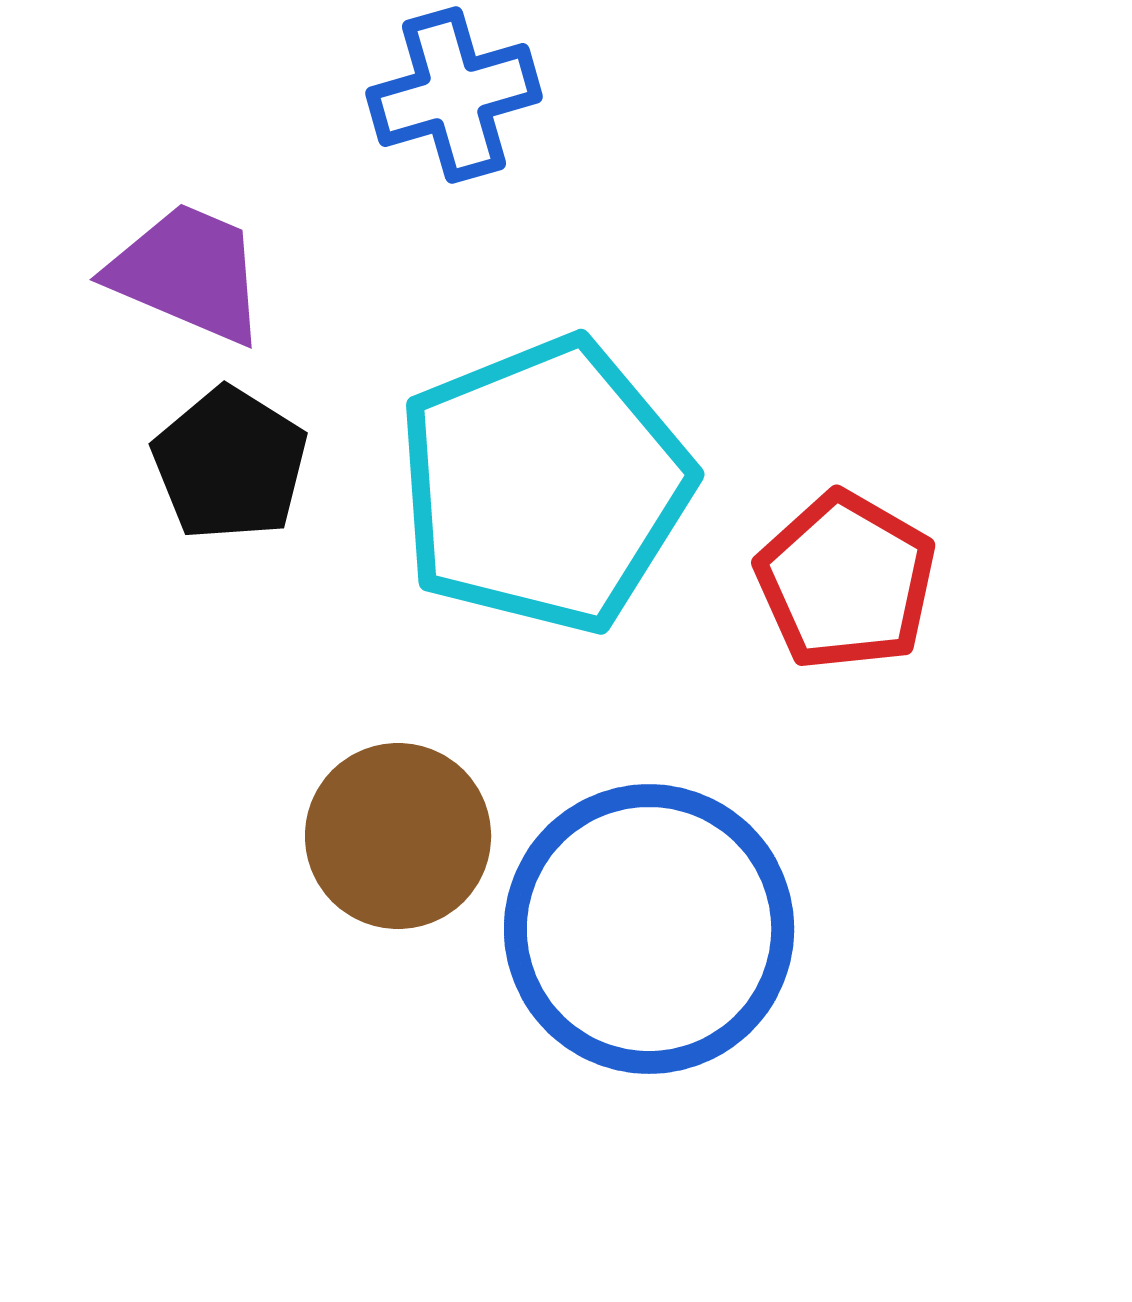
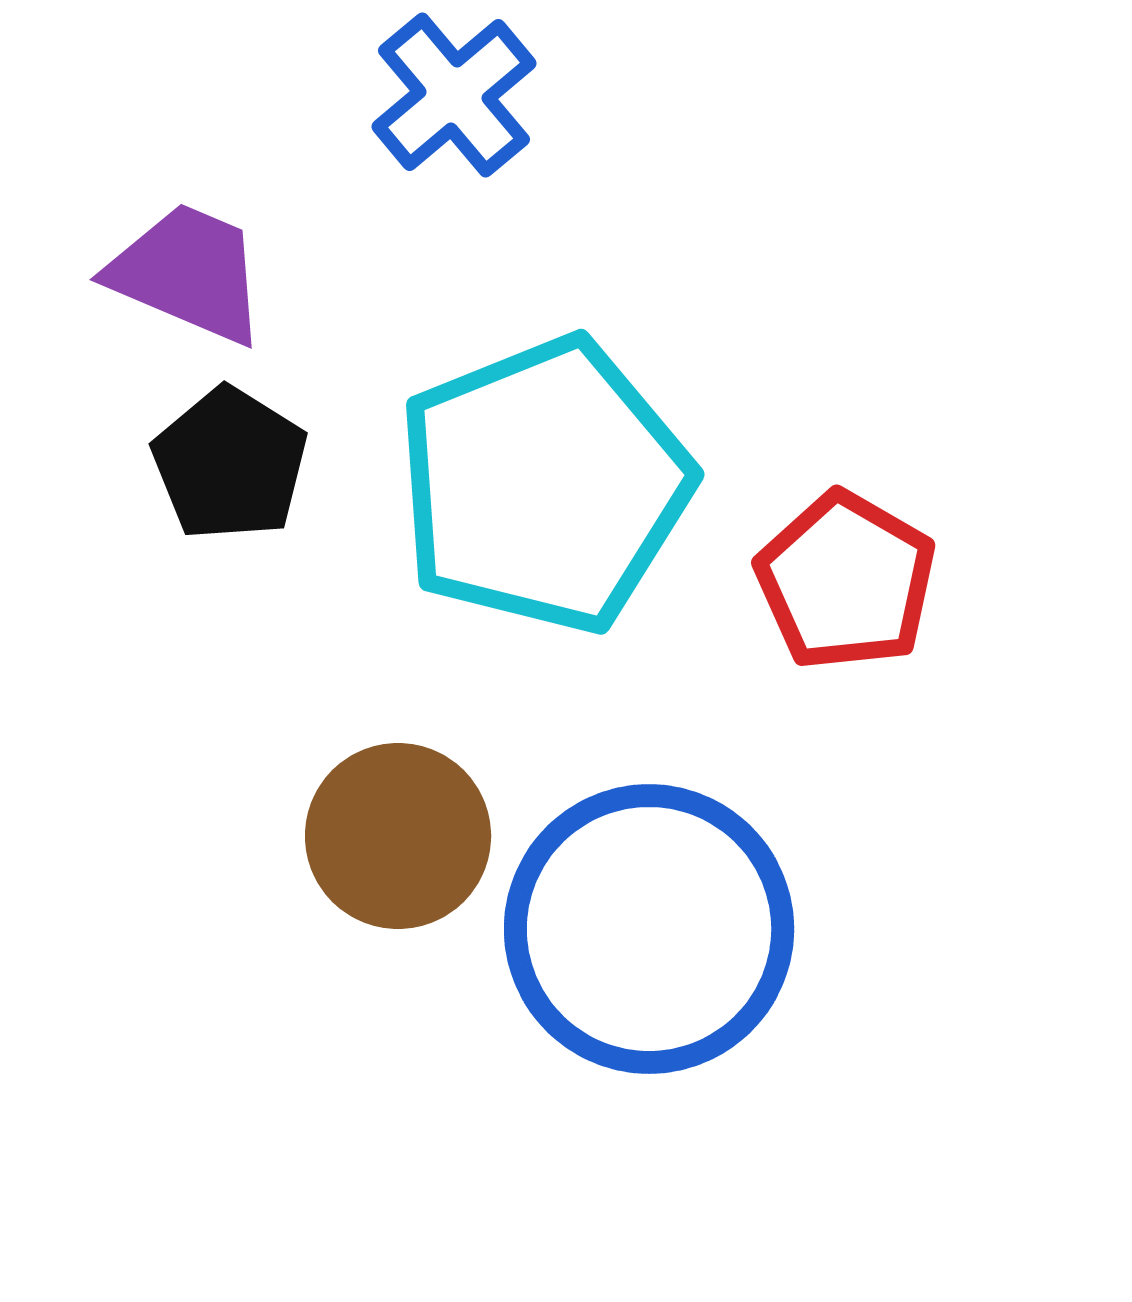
blue cross: rotated 24 degrees counterclockwise
